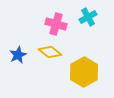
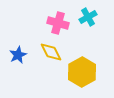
pink cross: moved 2 px right, 1 px up
yellow diamond: moved 1 px right; rotated 25 degrees clockwise
yellow hexagon: moved 2 px left
